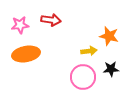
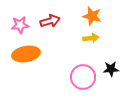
red arrow: moved 1 px left, 1 px down; rotated 24 degrees counterclockwise
orange star: moved 17 px left, 20 px up
yellow arrow: moved 2 px right, 13 px up
